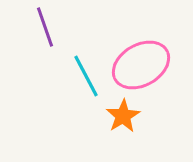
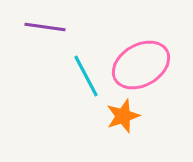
purple line: rotated 63 degrees counterclockwise
orange star: rotated 12 degrees clockwise
